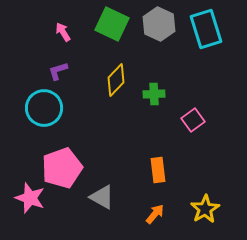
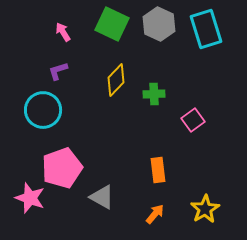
cyan circle: moved 1 px left, 2 px down
